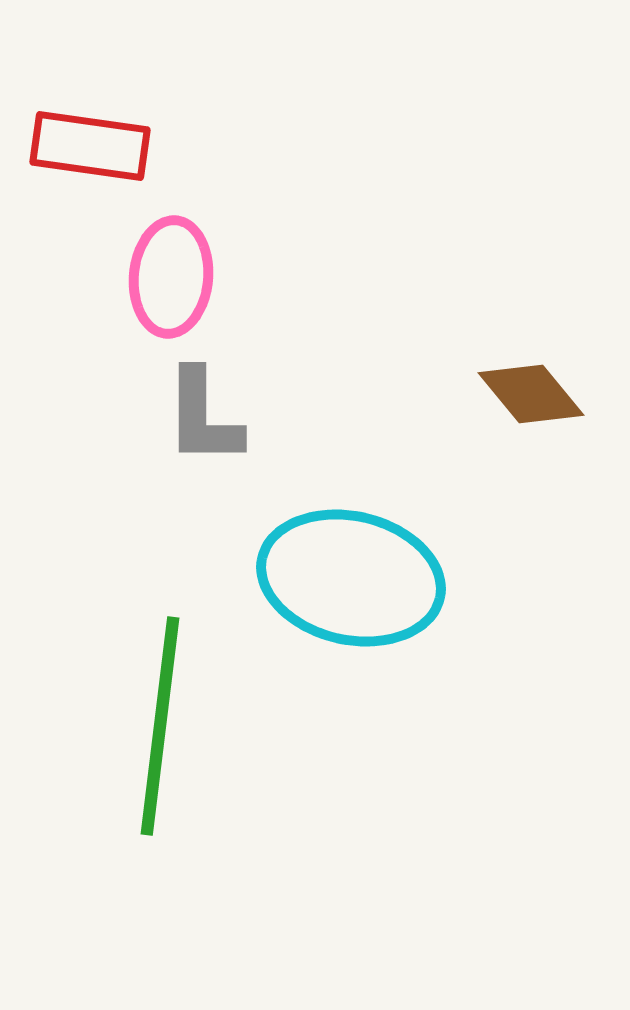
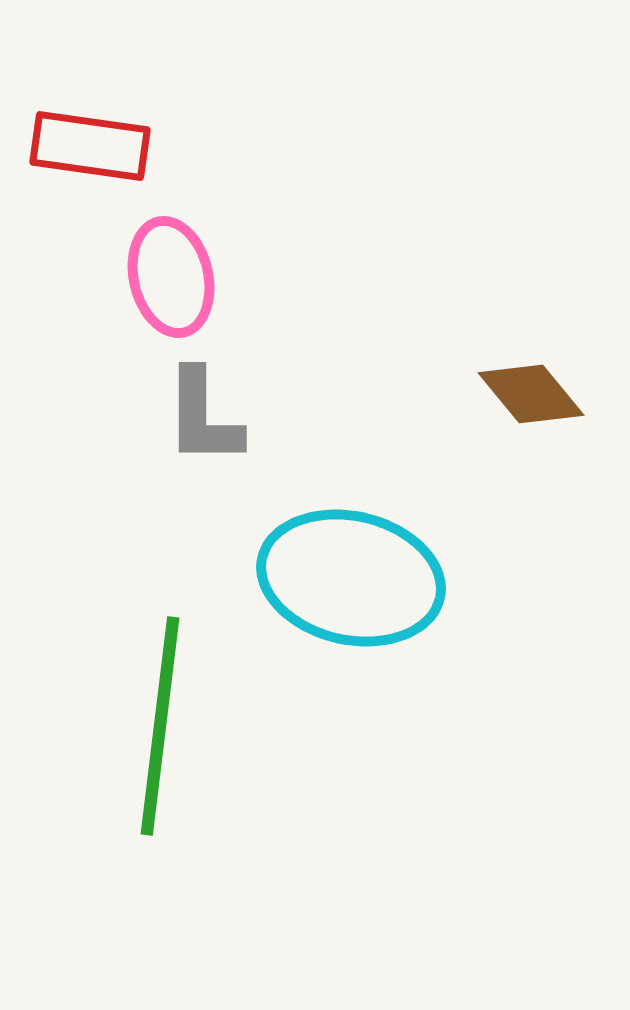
pink ellipse: rotated 18 degrees counterclockwise
